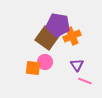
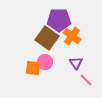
purple pentagon: moved 1 px right, 5 px up; rotated 10 degrees counterclockwise
orange cross: rotated 30 degrees counterclockwise
purple triangle: moved 1 px left, 2 px up
pink line: moved 1 px right, 1 px up; rotated 24 degrees clockwise
